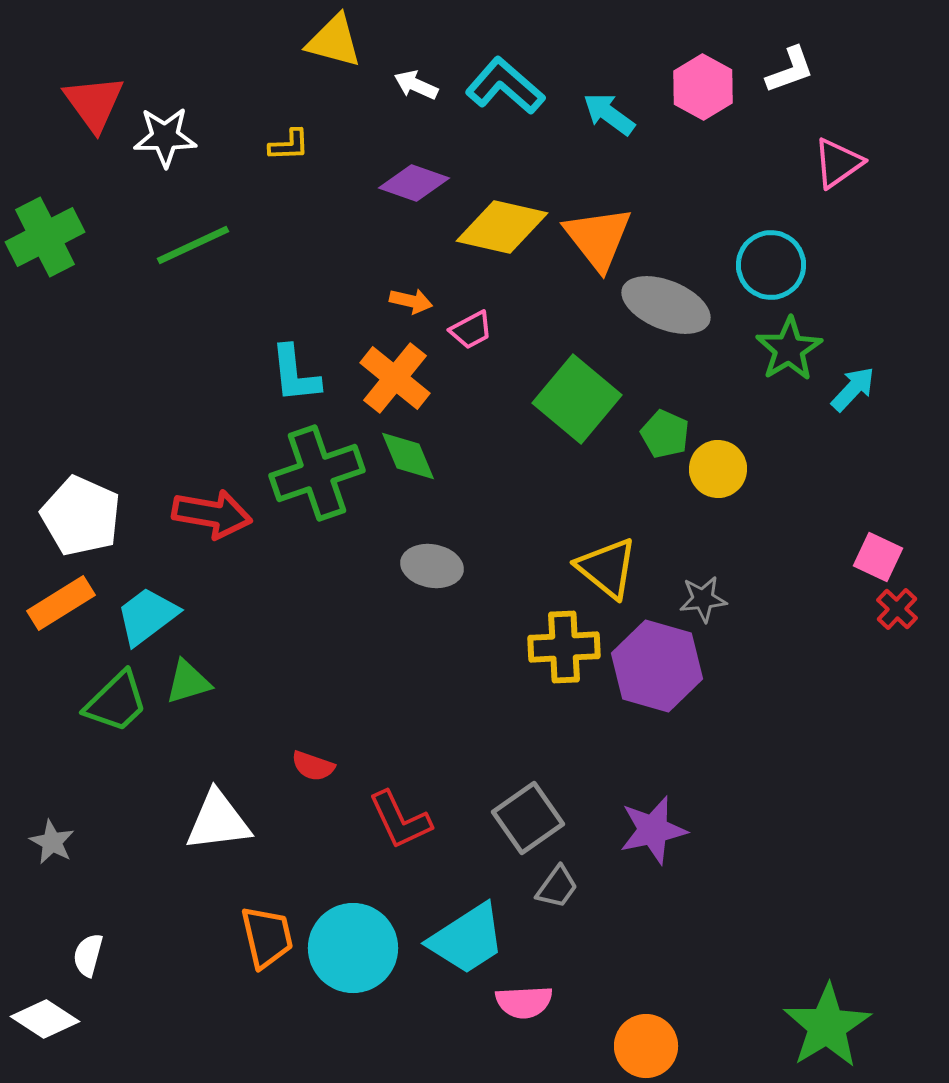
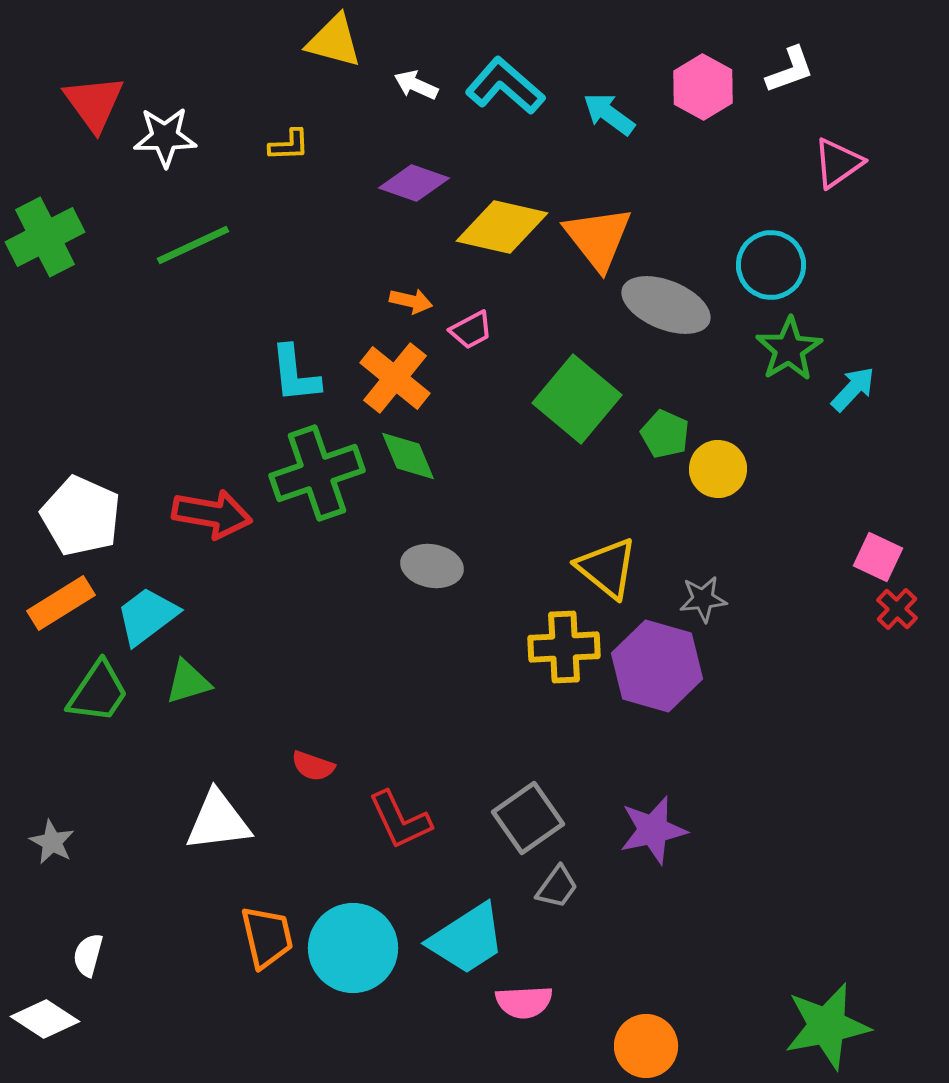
green trapezoid at (116, 702): moved 18 px left, 10 px up; rotated 12 degrees counterclockwise
green star at (827, 1026): rotated 20 degrees clockwise
